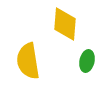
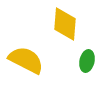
yellow semicircle: moved 2 px left, 1 px up; rotated 126 degrees clockwise
